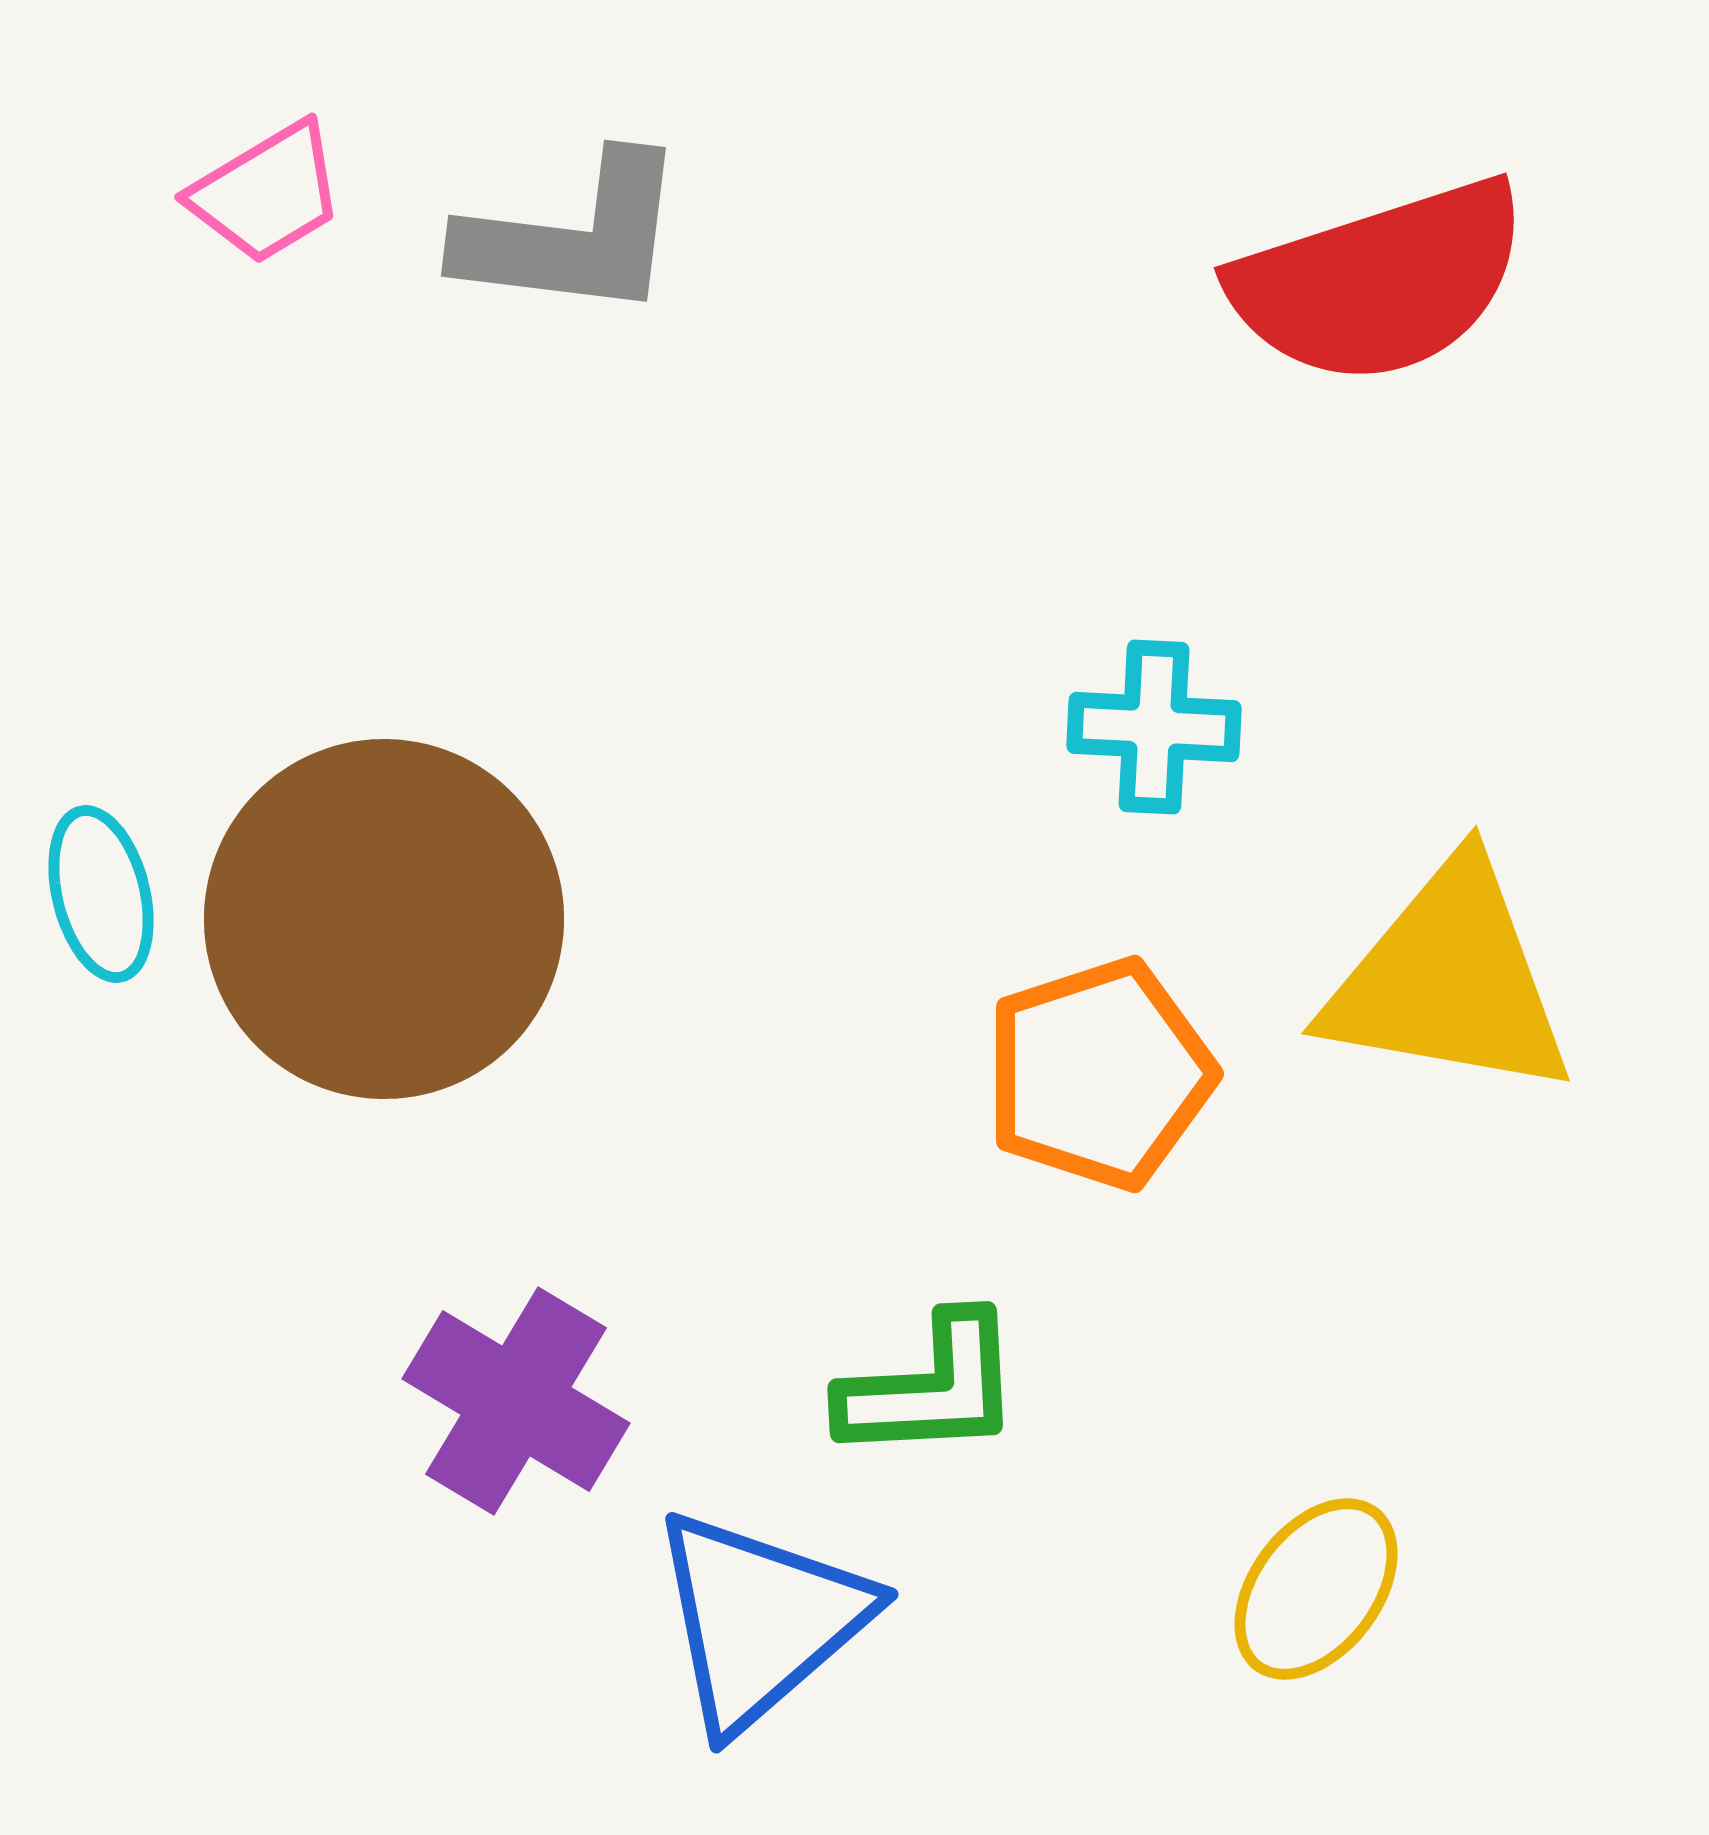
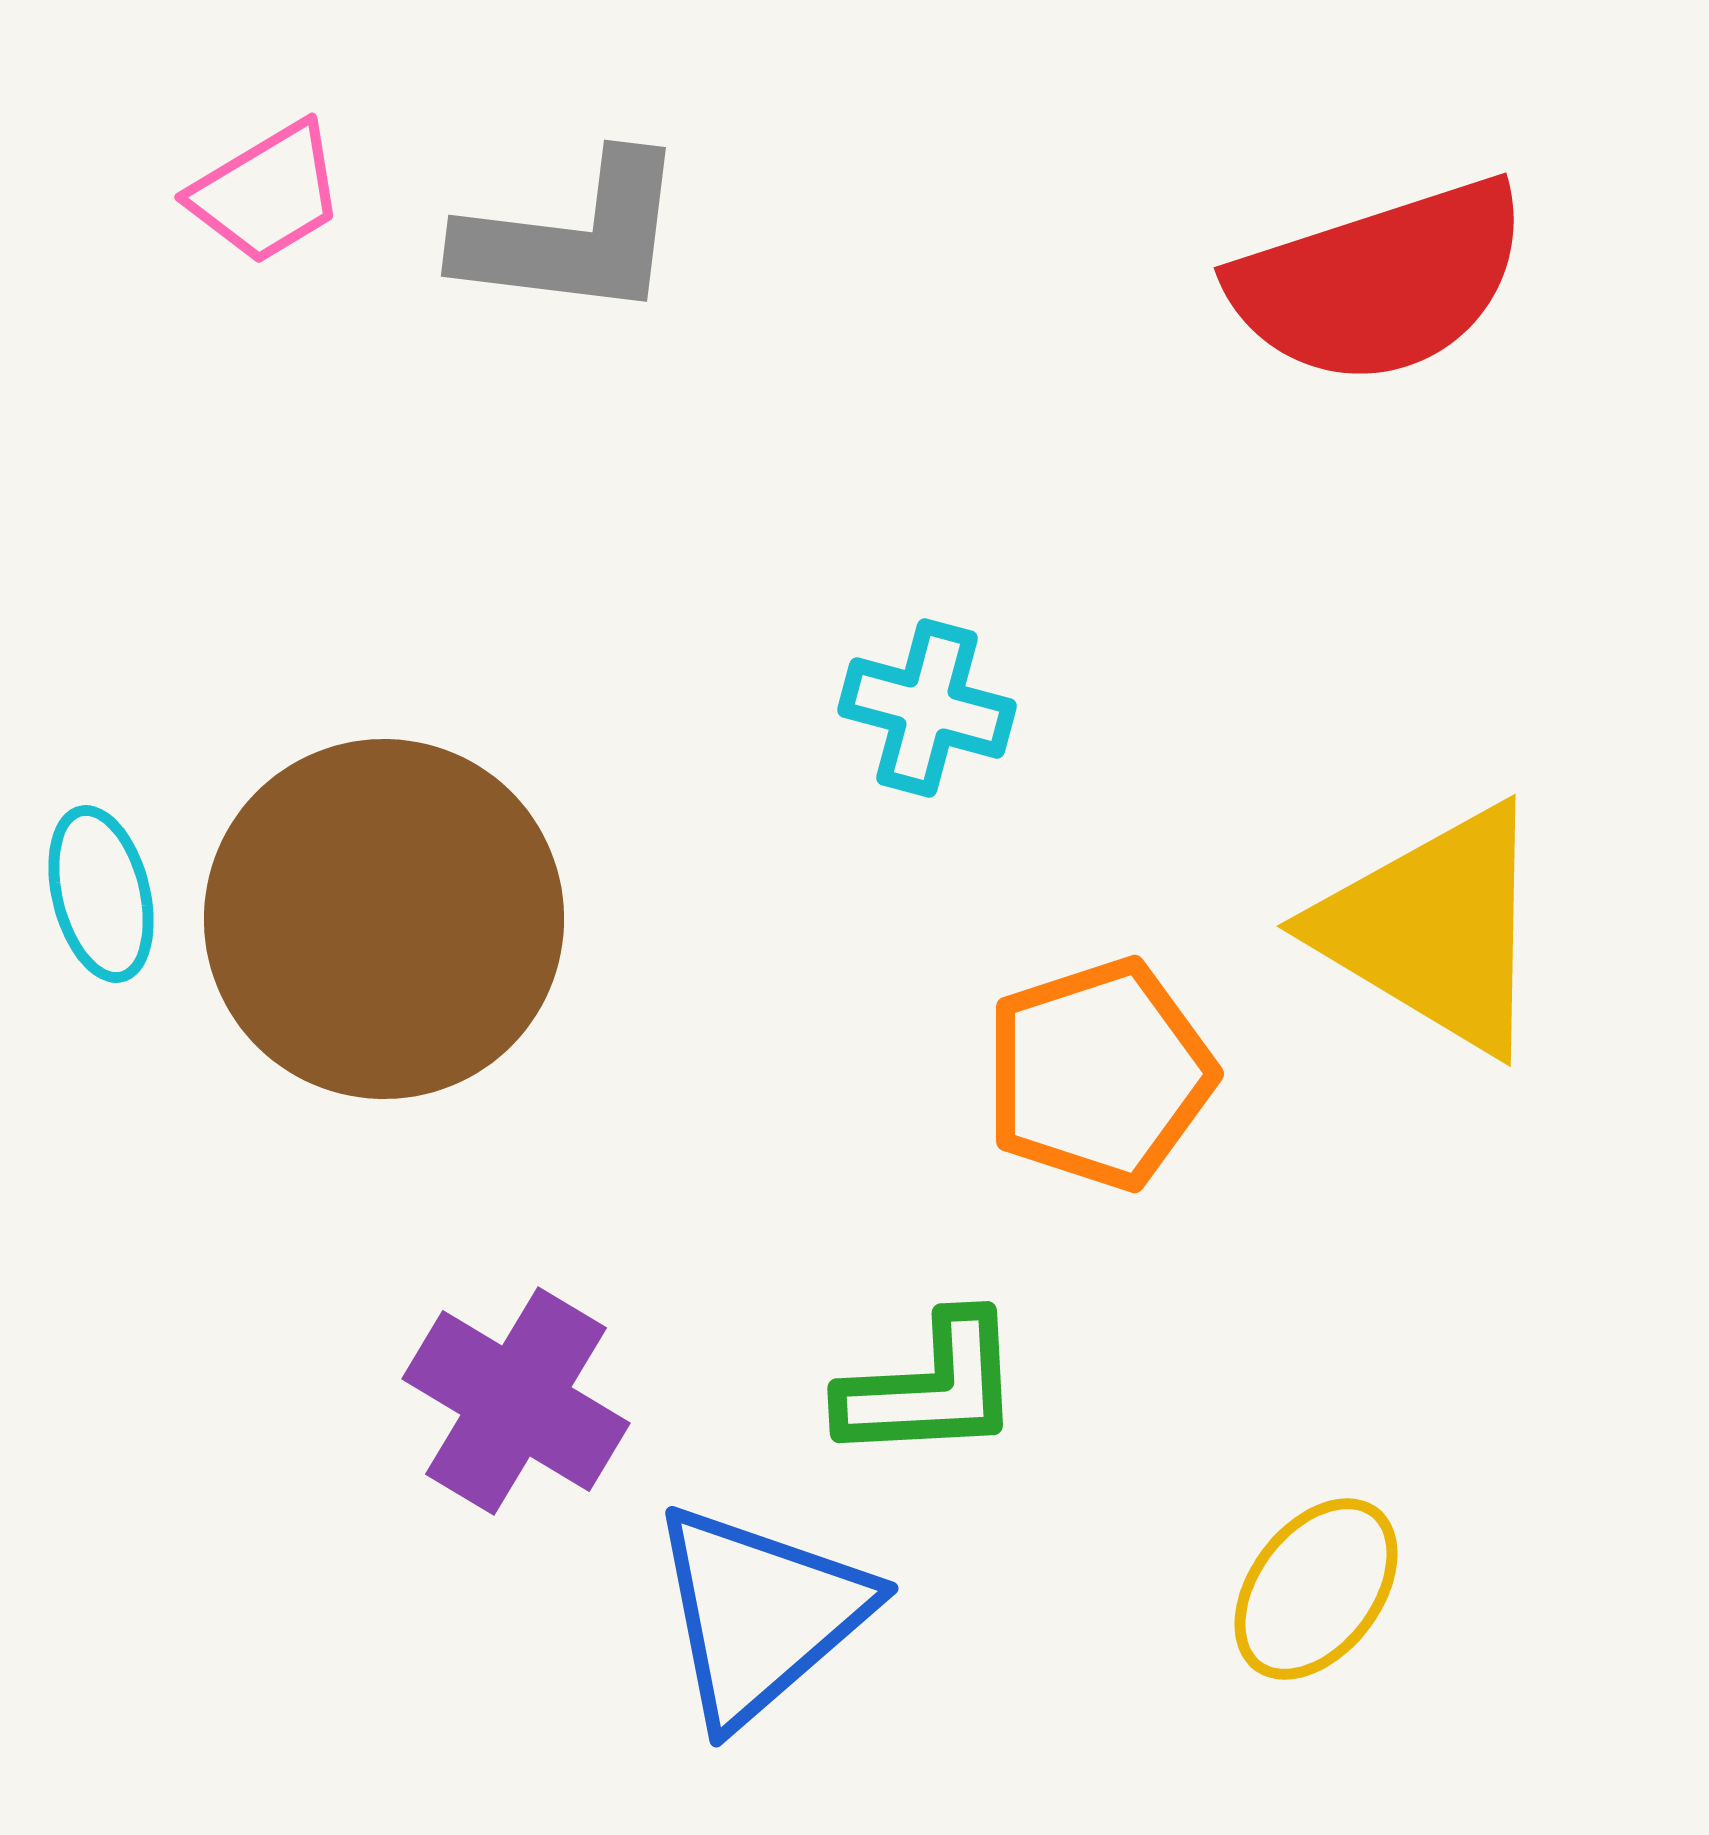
cyan cross: moved 227 px left, 19 px up; rotated 12 degrees clockwise
yellow triangle: moved 15 px left, 51 px up; rotated 21 degrees clockwise
blue triangle: moved 6 px up
